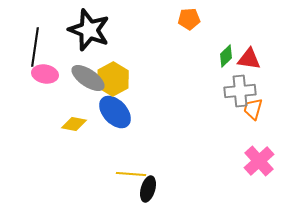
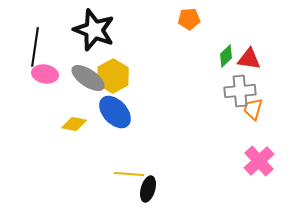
black star: moved 5 px right
yellow hexagon: moved 3 px up
yellow line: moved 2 px left
